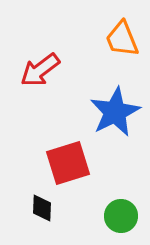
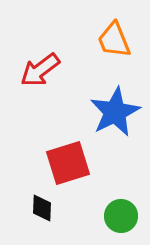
orange trapezoid: moved 8 px left, 1 px down
